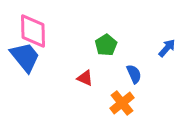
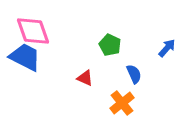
pink diamond: rotated 18 degrees counterclockwise
green pentagon: moved 4 px right; rotated 15 degrees counterclockwise
blue trapezoid: rotated 24 degrees counterclockwise
